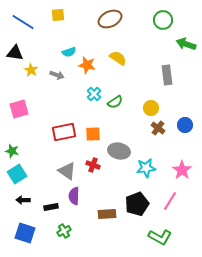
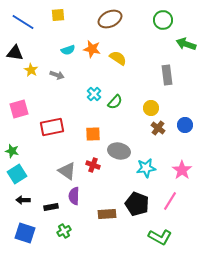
cyan semicircle: moved 1 px left, 2 px up
orange star: moved 5 px right, 16 px up
green semicircle: rotated 14 degrees counterclockwise
red rectangle: moved 12 px left, 5 px up
black pentagon: rotated 30 degrees counterclockwise
